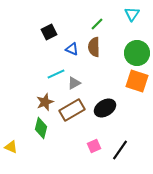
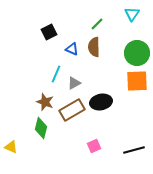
cyan line: rotated 42 degrees counterclockwise
orange square: rotated 20 degrees counterclockwise
brown star: rotated 30 degrees counterclockwise
black ellipse: moved 4 px left, 6 px up; rotated 20 degrees clockwise
black line: moved 14 px right; rotated 40 degrees clockwise
